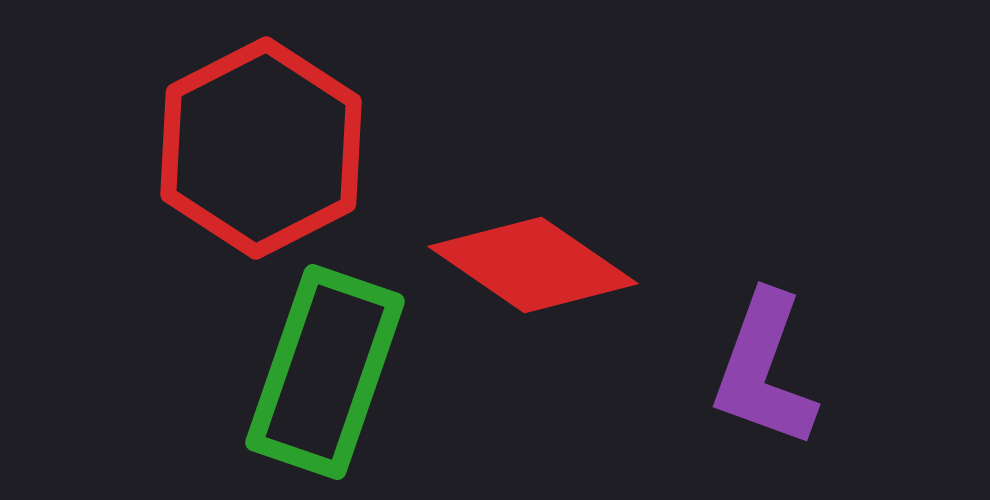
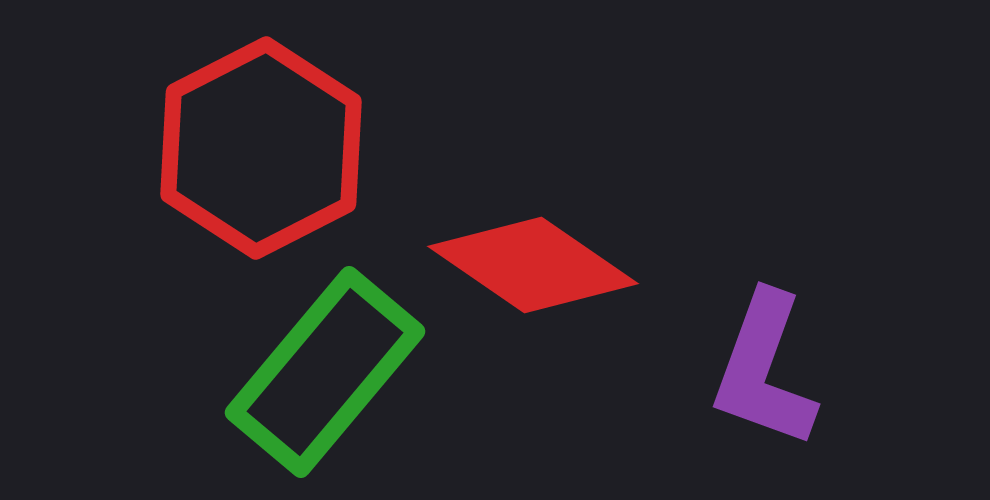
green rectangle: rotated 21 degrees clockwise
